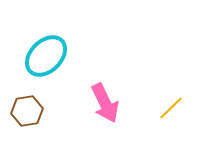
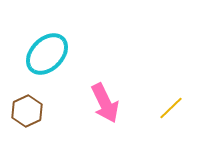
cyan ellipse: moved 1 px right, 2 px up
brown hexagon: rotated 16 degrees counterclockwise
